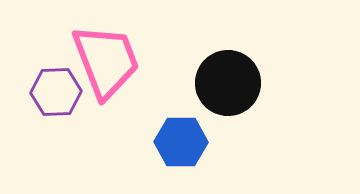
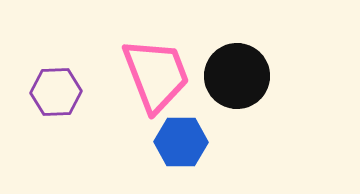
pink trapezoid: moved 50 px right, 14 px down
black circle: moved 9 px right, 7 px up
